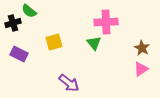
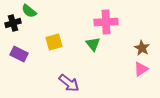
green triangle: moved 1 px left, 1 px down
